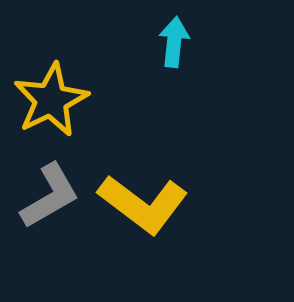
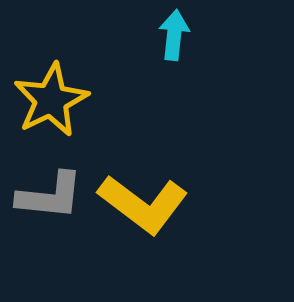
cyan arrow: moved 7 px up
gray L-shape: rotated 36 degrees clockwise
